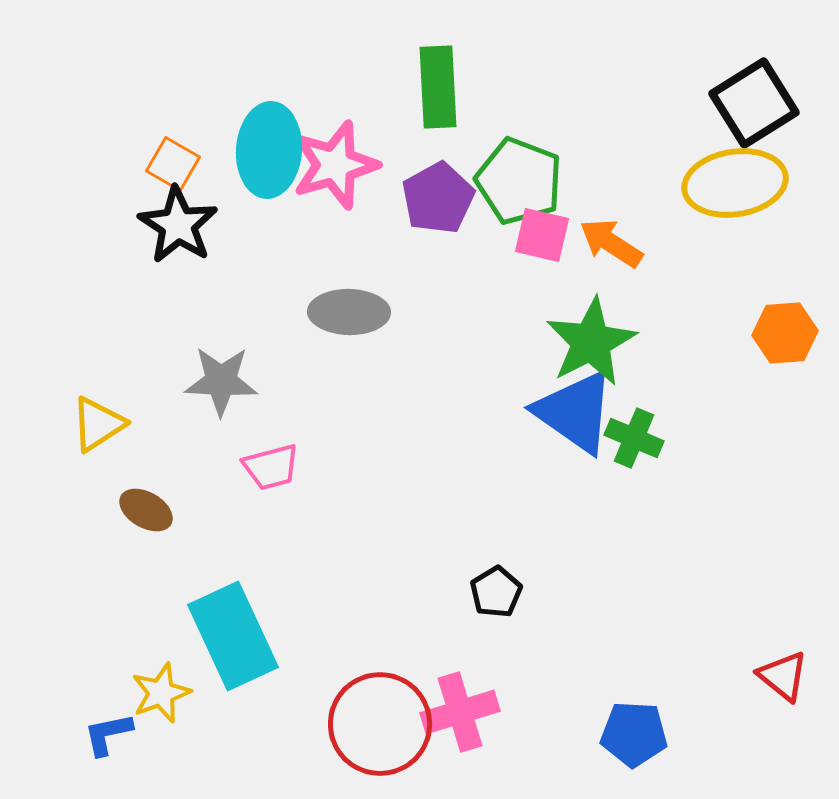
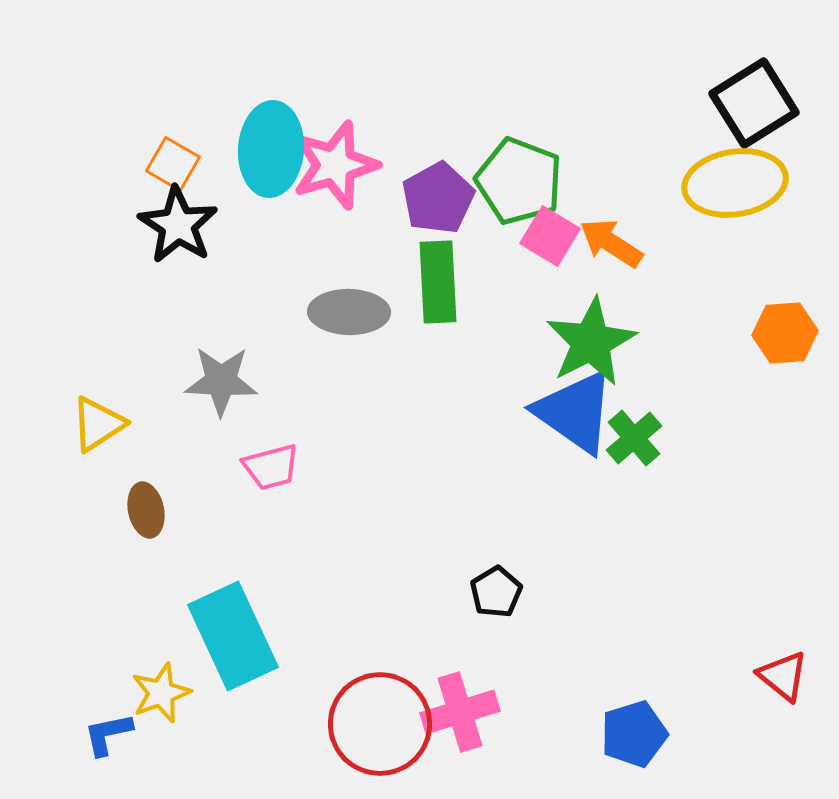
green rectangle: moved 195 px down
cyan ellipse: moved 2 px right, 1 px up
pink square: moved 8 px right, 1 px down; rotated 18 degrees clockwise
green cross: rotated 26 degrees clockwise
brown ellipse: rotated 48 degrees clockwise
blue pentagon: rotated 20 degrees counterclockwise
